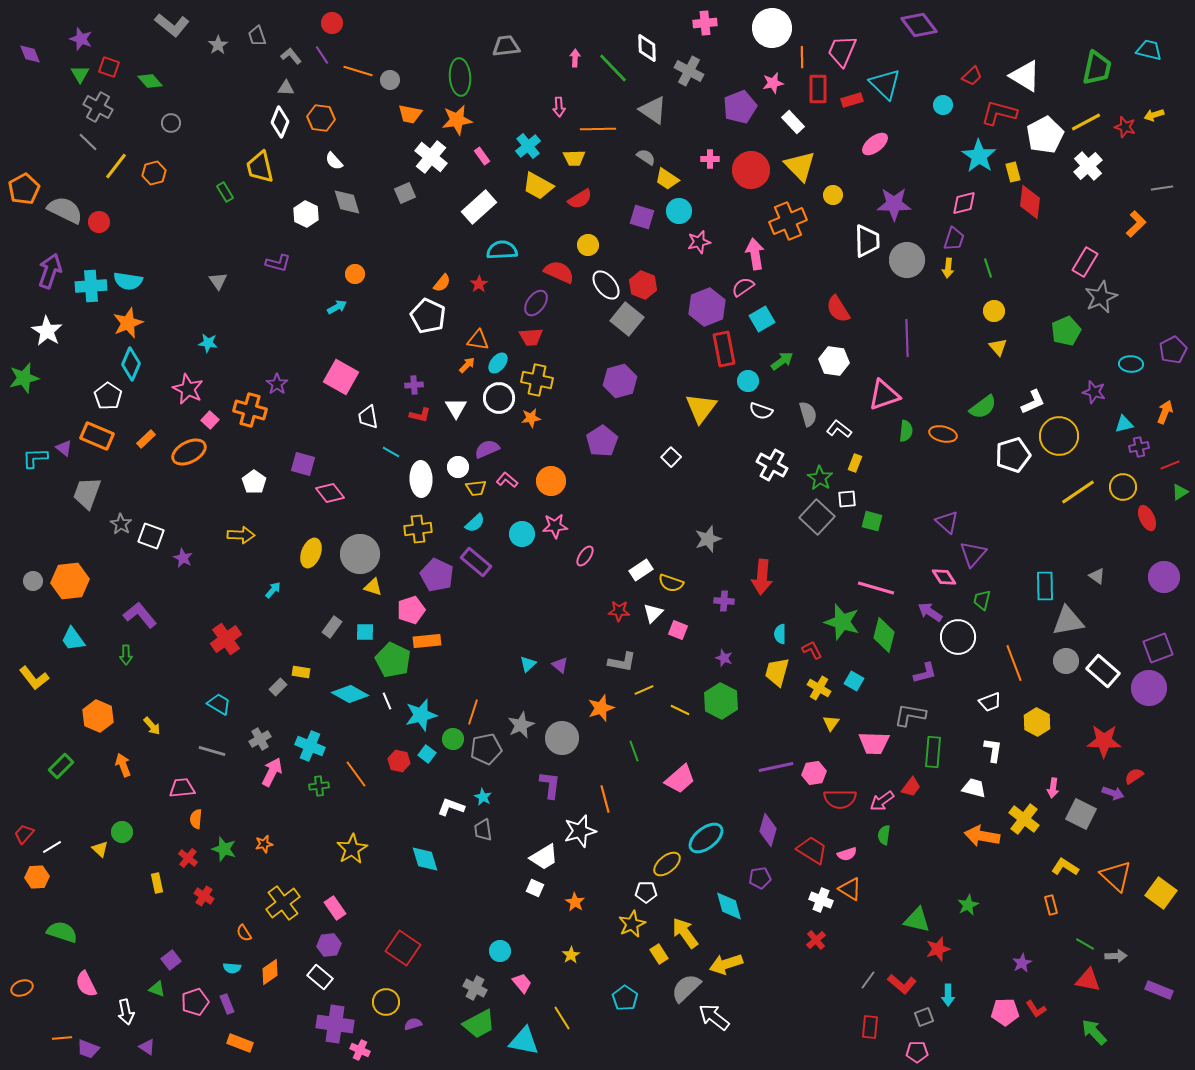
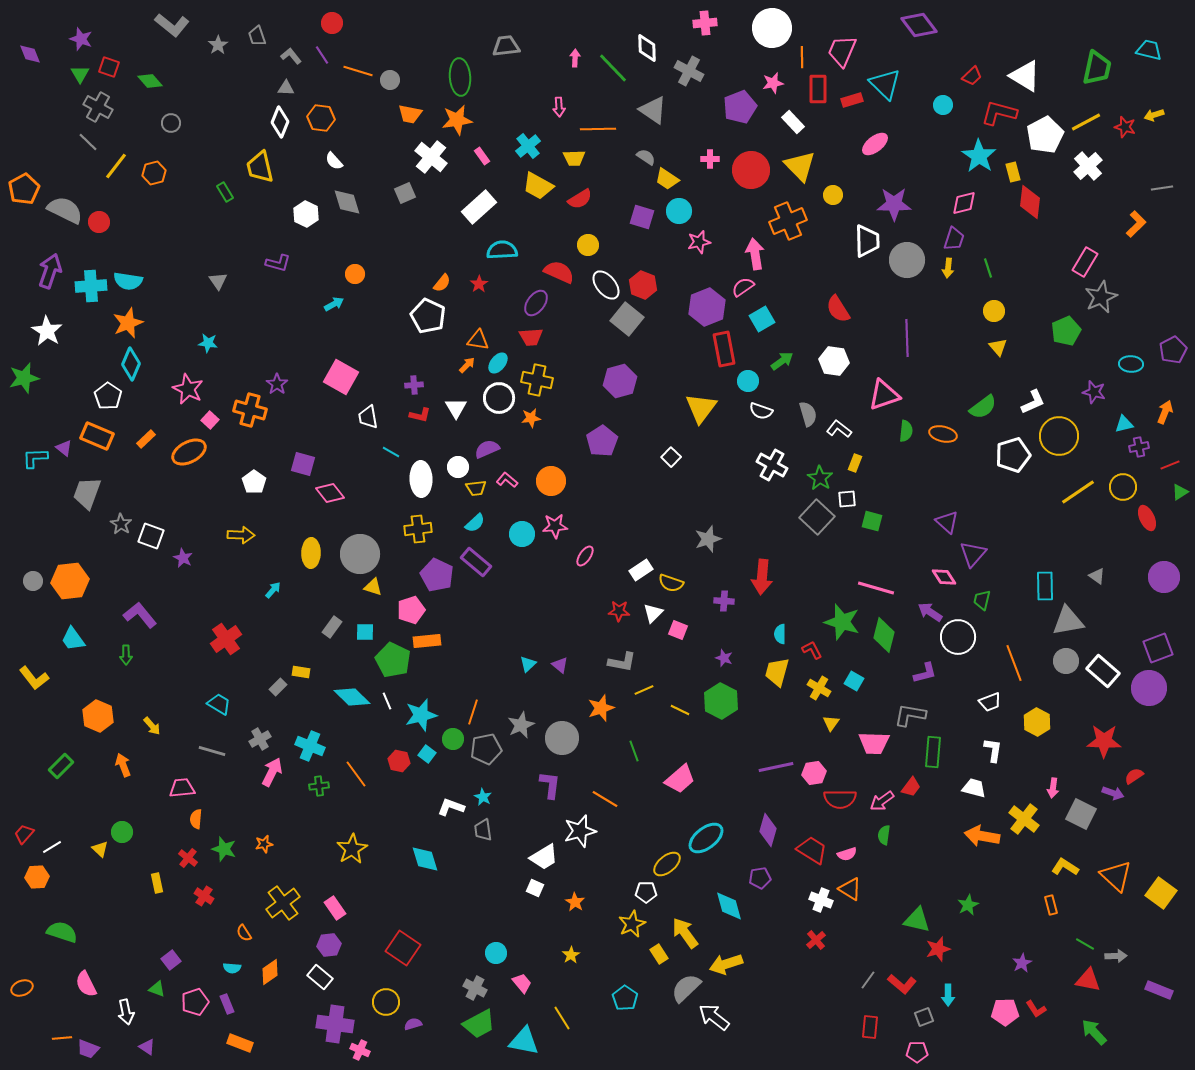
cyan arrow at (337, 307): moved 3 px left, 3 px up
yellow ellipse at (311, 553): rotated 20 degrees counterclockwise
cyan diamond at (350, 694): moved 2 px right, 3 px down; rotated 15 degrees clockwise
orange line at (605, 799): rotated 44 degrees counterclockwise
cyan circle at (500, 951): moved 4 px left, 2 px down
